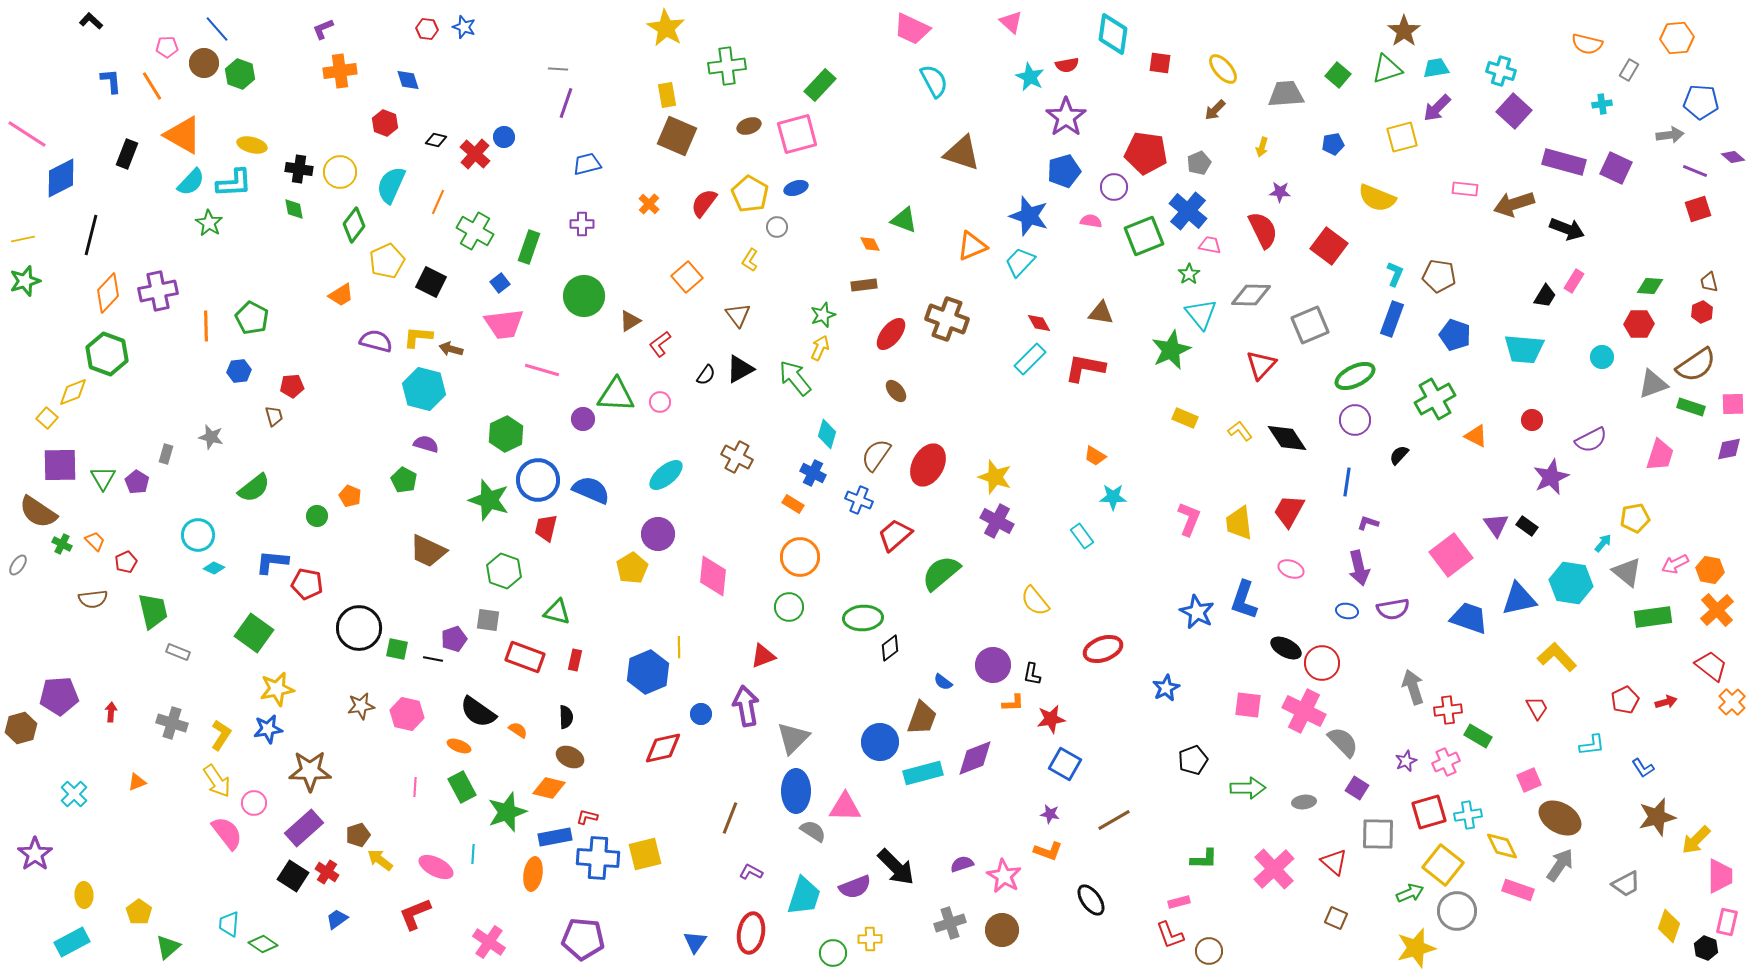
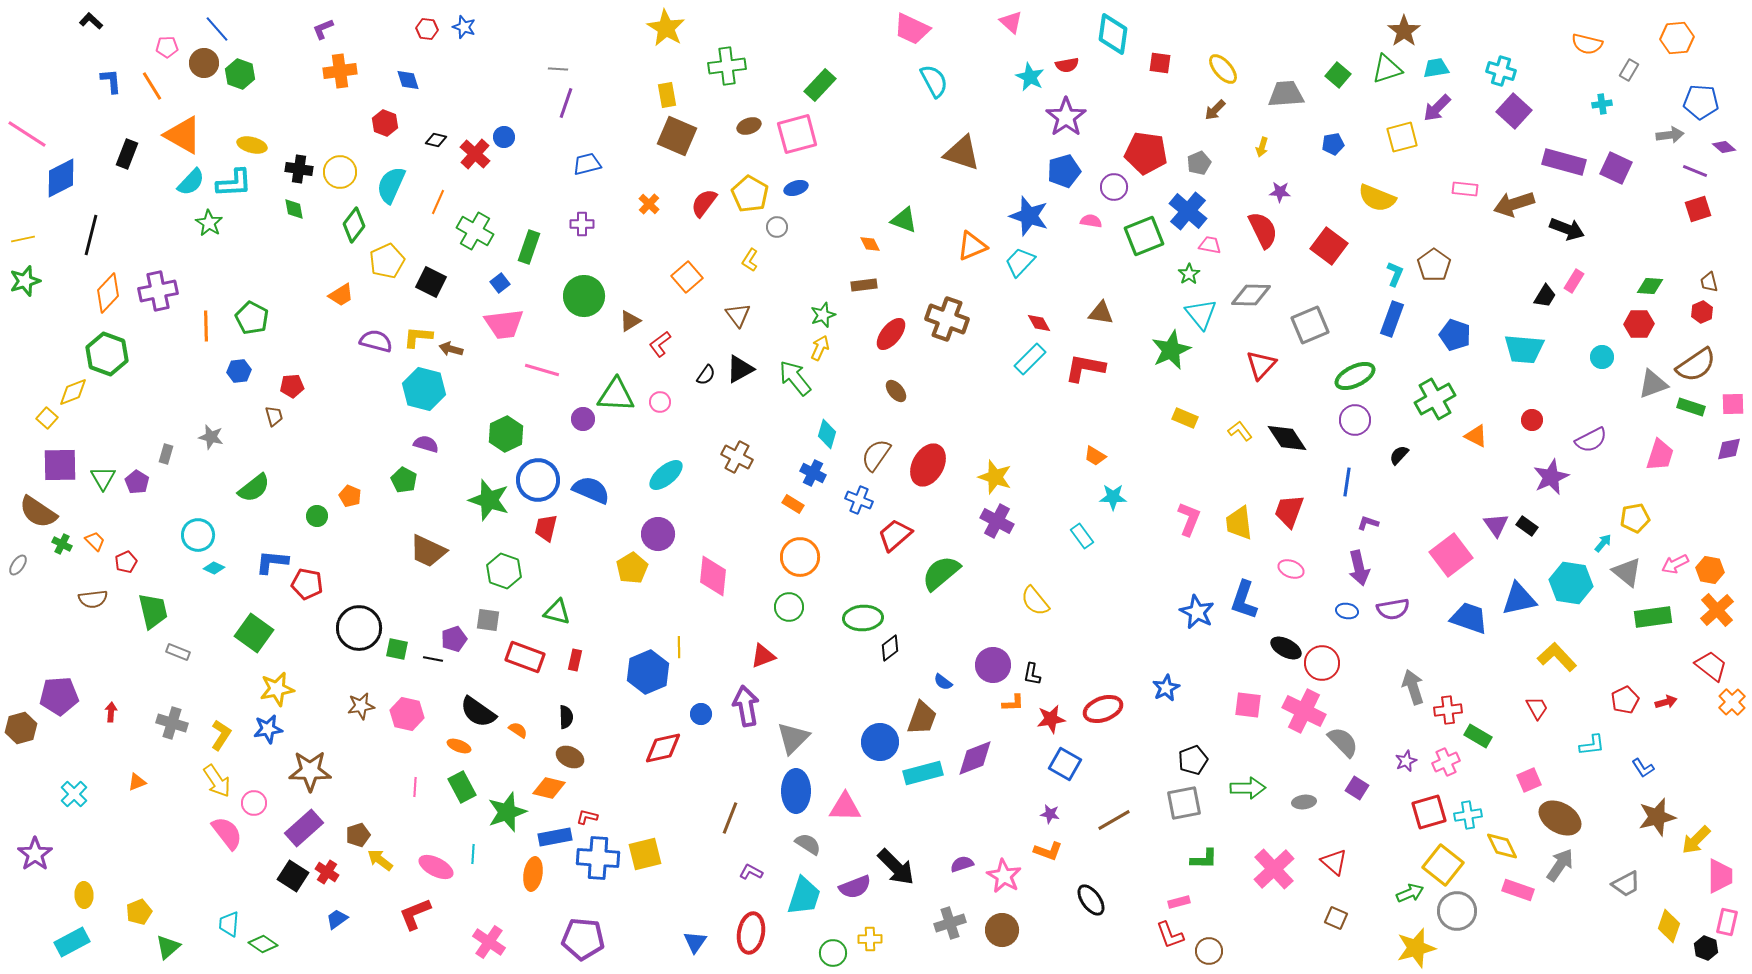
purple diamond at (1733, 157): moved 9 px left, 10 px up
brown pentagon at (1439, 276): moved 5 px left, 11 px up; rotated 28 degrees clockwise
red trapezoid at (1289, 511): rotated 9 degrees counterclockwise
red ellipse at (1103, 649): moved 60 px down
gray semicircle at (813, 831): moved 5 px left, 13 px down
gray square at (1378, 834): moved 194 px left, 31 px up; rotated 12 degrees counterclockwise
yellow pentagon at (139, 912): rotated 15 degrees clockwise
